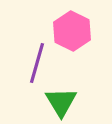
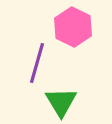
pink hexagon: moved 1 px right, 4 px up
